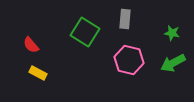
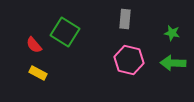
green square: moved 20 px left
red semicircle: moved 3 px right
green arrow: rotated 30 degrees clockwise
